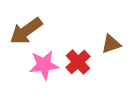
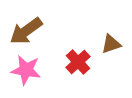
pink star: moved 18 px left, 5 px down; rotated 16 degrees clockwise
